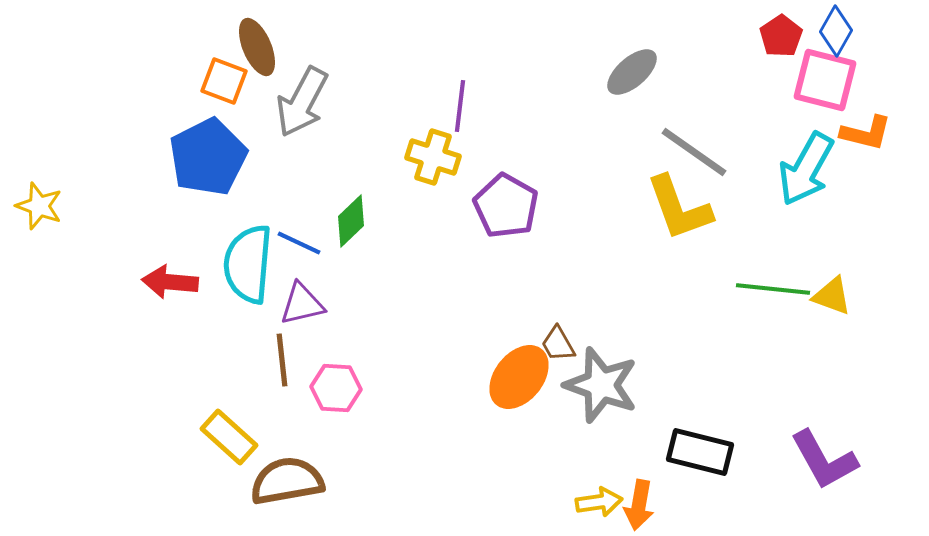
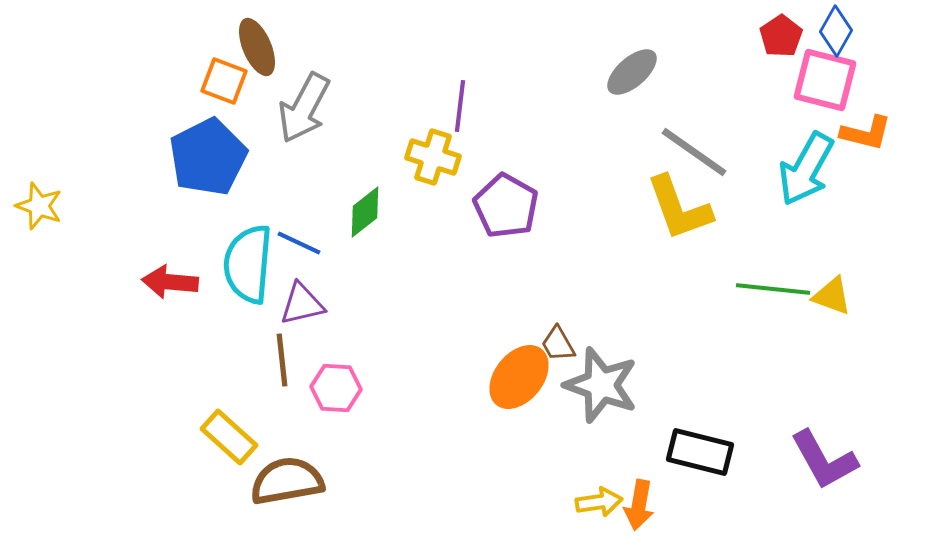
gray arrow: moved 2 px right, 6 px down
green diamond: moved 14 px right, 9 px up; rotated 6 degrees clockwise
